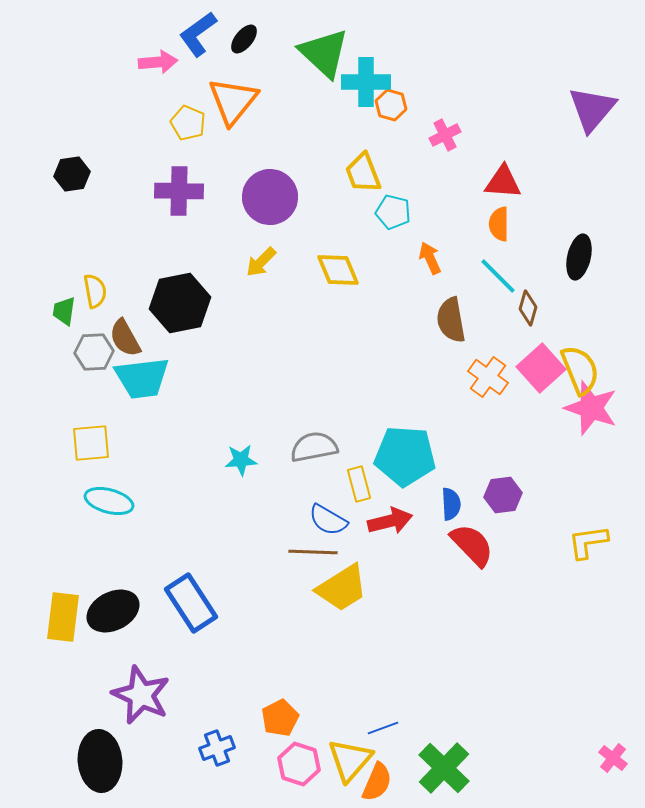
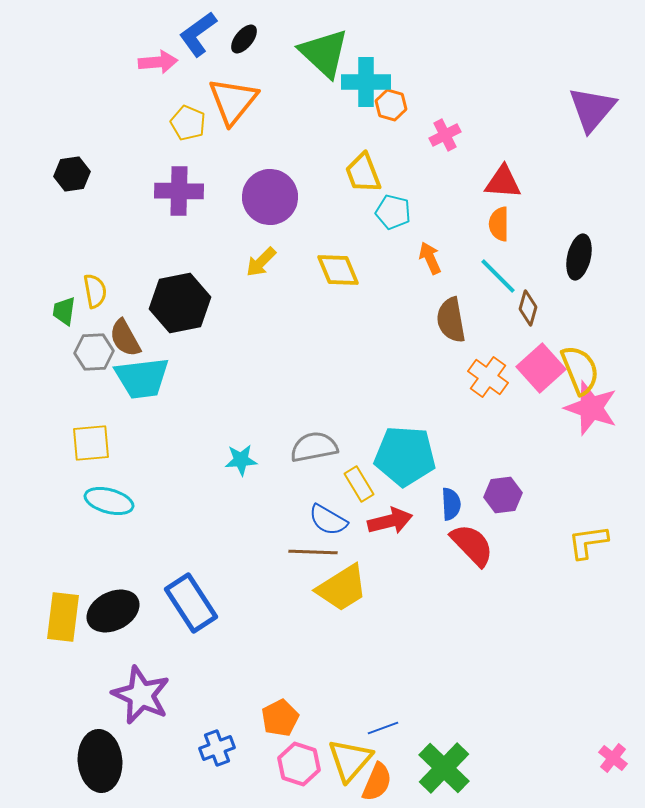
yellow rectangle at (359, 484): rotated 16 degrees counterclockwise
